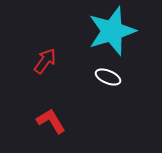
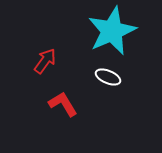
cyan star: rotated 6 degrees counterclockwise
red L-shape: moved 12 px right, 17 px up
